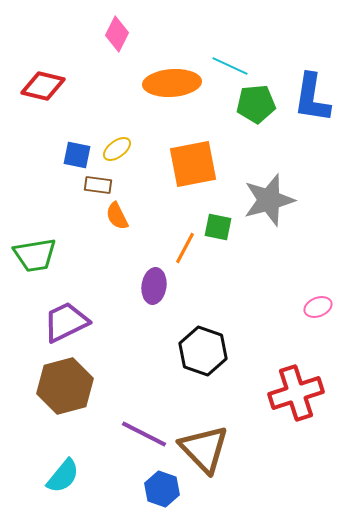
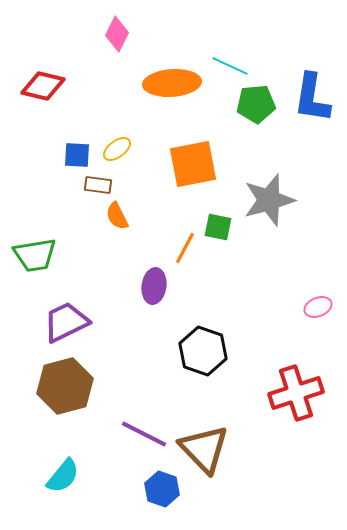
blue square: rotated 8 degrees counterclockwise
